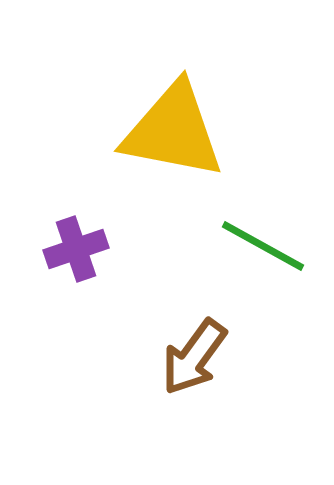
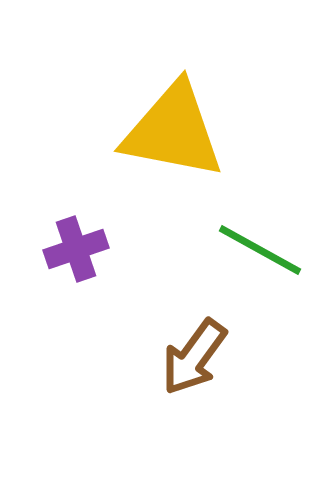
green line: moved 3 px left, 4 px down
